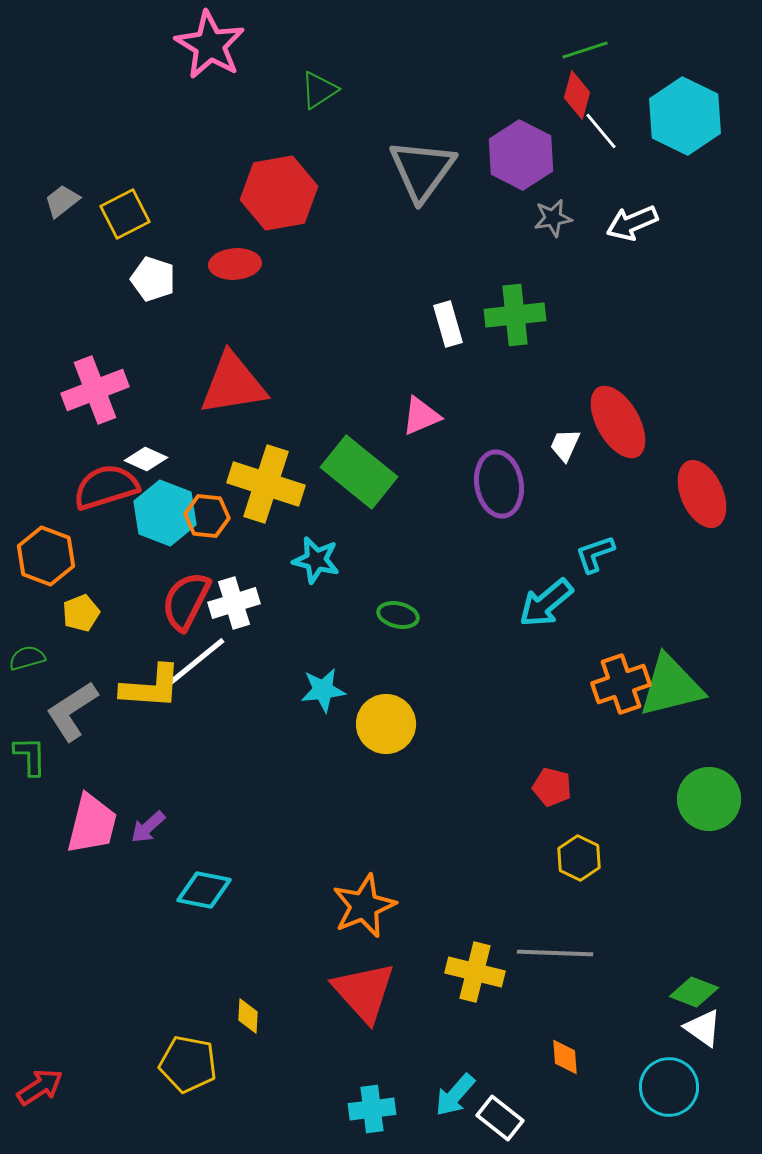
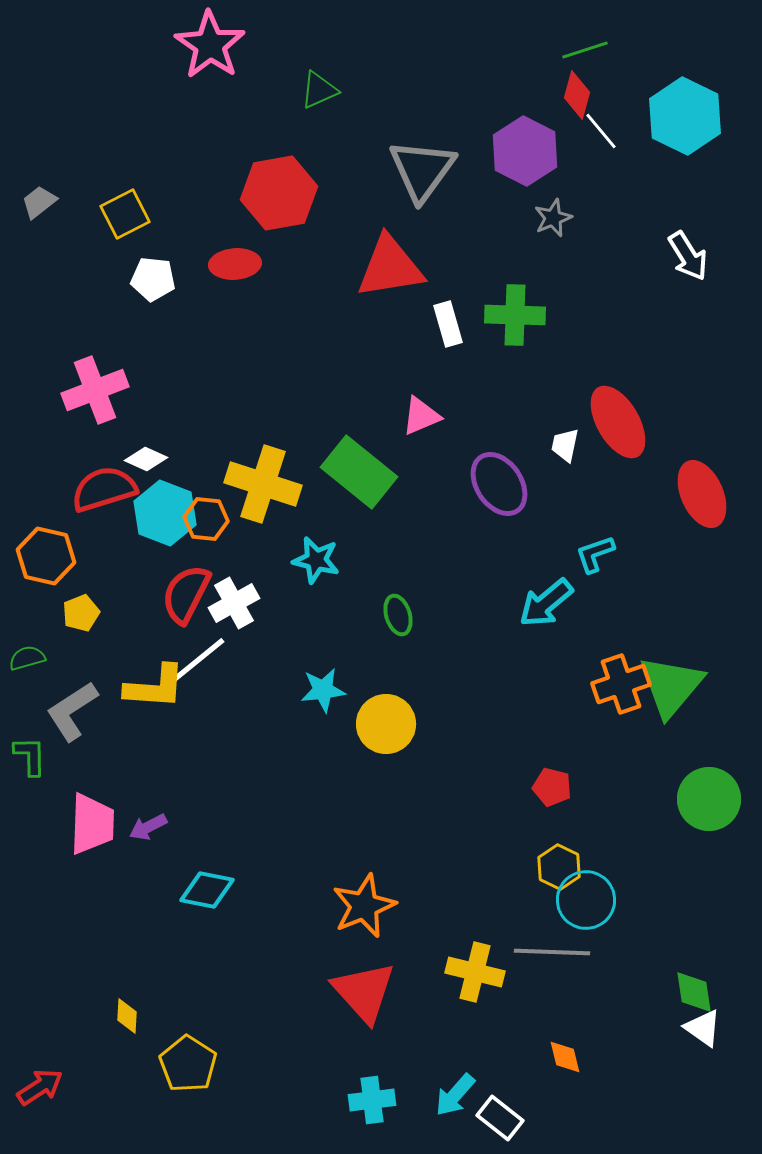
pink star at (210, 45): rotated 4 degrees clockwise
green triangle at (319, 90): rotated 9 degrees clockwise
purple hexagon at (521, 155): moved 4 px right, 4 px up
gray trapezoid at (62, 201): moved 23 px left, 1 px down
gray star at (553, 218): rotated 12 degrees counterclockwise
white arrow at (632, 223): moved 56 px right, 33 px down; rotated 99 degrees counterclockwise
white pentagon at (153, 279): rotated 12 degrees counterclockwise
green cross at (515, 315): rotated 8 degrees clockwise
red triangle at (233, 384): moved 157 px right, 117 px up
white trapezoid at (565, 445): rotated 12 degrees counterclockwise
yellow cross at (266, 484): moved 3 px left
purple ellipse at (499, 484): rotated 24 degrees counterclockwise
red semicircle at (106, 487): moved 2 px left, 2 px down
orange hexagon at (207, 516): moved 1 px left, 3 px down
orange hexagon at (46, 556): rotated 8 degrees counterclockwise
red semicircle at (186, 601): moved 7 px up
white cross at (234, 603): rotated 12 degrees counterclockwise
green ellipse at (398, 615): rotated 60 degrees clockwise
green triangle at (671, 686): rotated 36 degrees counterclockwise
yellow L-shape at (151, 687): moved 4 px right
pink trapezoid at (92, 824): rotated 12 degrees counterclockwise
purple arrow at (148, 827): rotated 15 degrees clockwise
yellow hexagon at (579, 858): moved 20 px left, 9 px down
cyan diamond at (204, 890): moved 3 px right
gray line at (555, 953): moved 3 px left, 1 px up
green diamond at (694, 992): rotated 60 degrees clockwise
yellow diamond at (248, 1016): moved 121 px left
orange diamond at (565, 1057): rotated 9 degrees counterclockwise
yellow pentagon at (188, 1064): rotated 22 degrees clockwise
cyan circle at (669, 1087): moved 83 px left, 187 px up
cyan cross at (372, 1109): moved 9 px up
